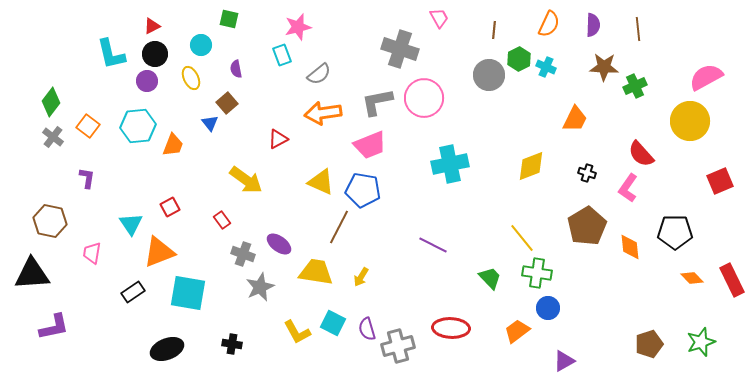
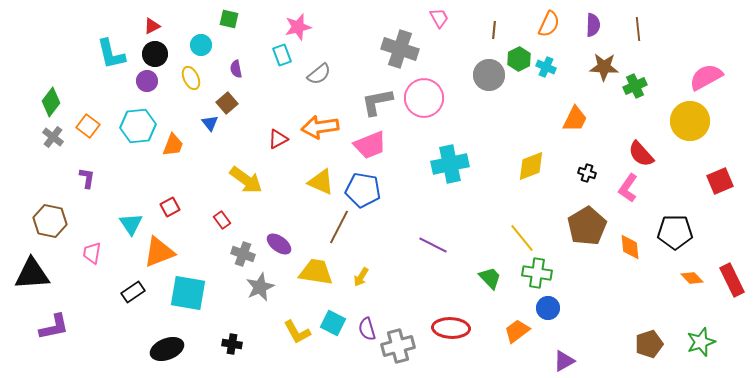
orange arrow at (323, 113): moved 3 px left, 14 px down
